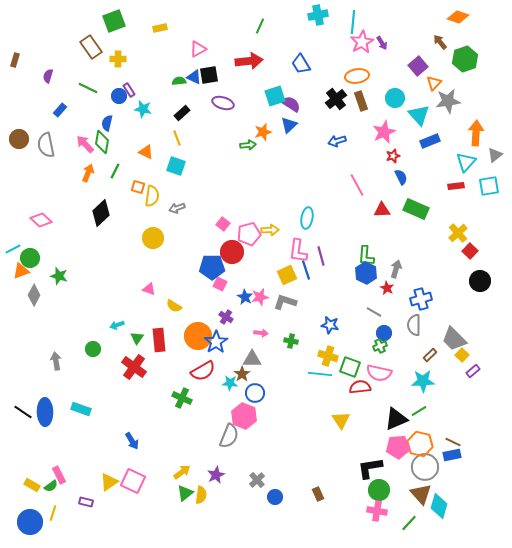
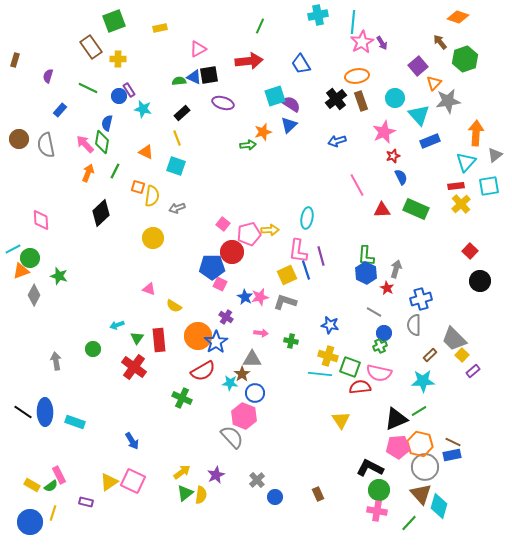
pink diamond at (41, 220): rotated 45 degrees clockwise
yellow cross at (458, 233): moved 3 px right, 29 px up
cyan rectangle at (81, 409): moved 6 px left, 13 px down
gray semicircle at (229, 436): moved 3 px right, 1 px down; rotated 65 degrees counterclockwise
black L-shape at (370, 468): rotated 36 degrees clockwise
